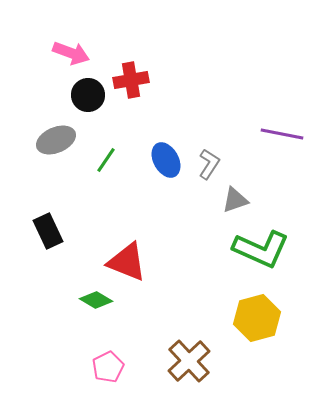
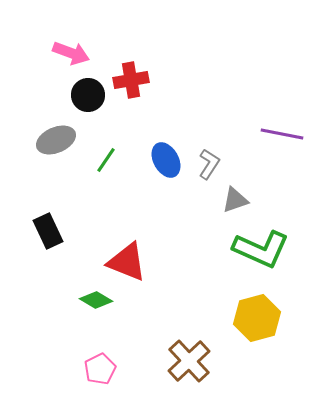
pink pentagon: moved 8 px left, 2 px down
